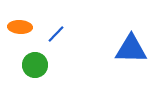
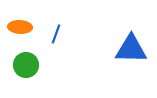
blue line: rotated 24 degrees counterclockwise
green circle: moved 9 px left
